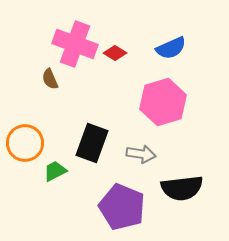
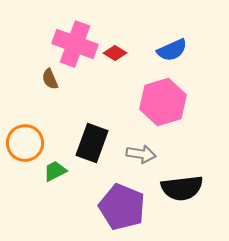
blue semicircle: moved 1 px right, 2 px down
